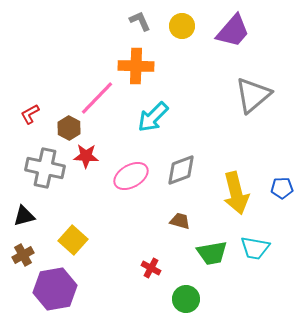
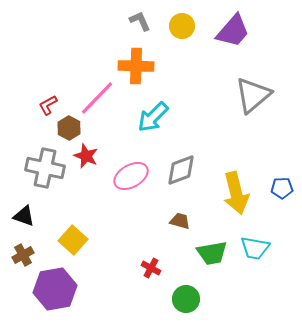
red L-shape: moved 18 px right, 9 px up
red star: rotated 20 degrees clockwise
black triangle: rotated 35 degrees clockwise
